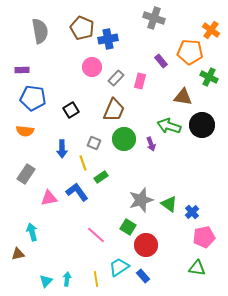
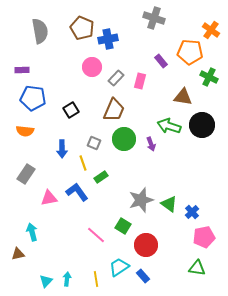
green square at (128, 227): moved 5 px left, 1 px up
